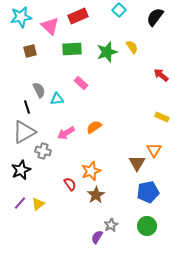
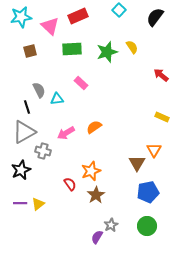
purple line: rotated 48 degrees clockwise
